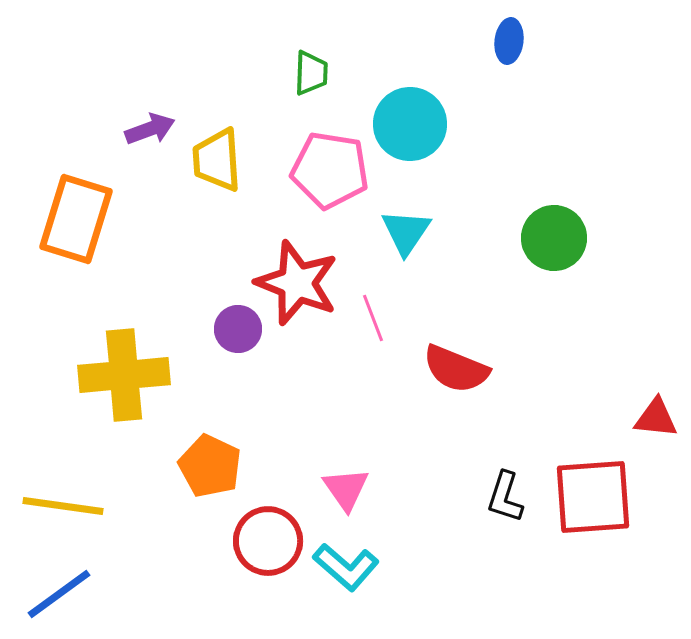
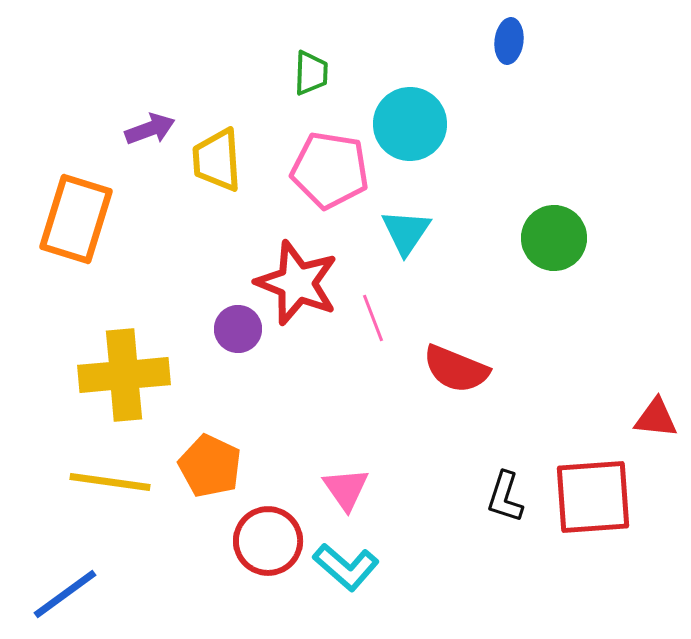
yellow line: moved 47 px right, 24 px up
blue line: moved 6 px right
